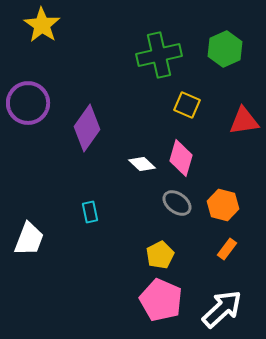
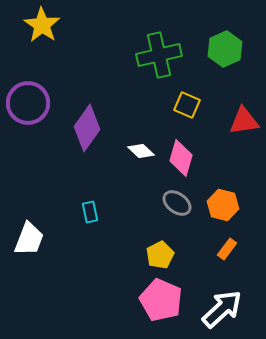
white diamond: moved 1 px left, 13 px up
